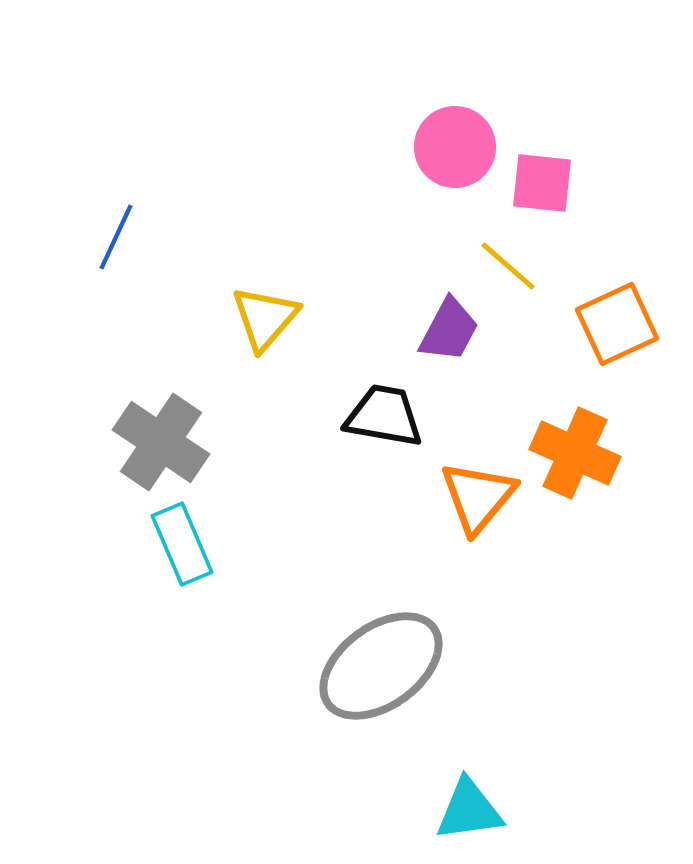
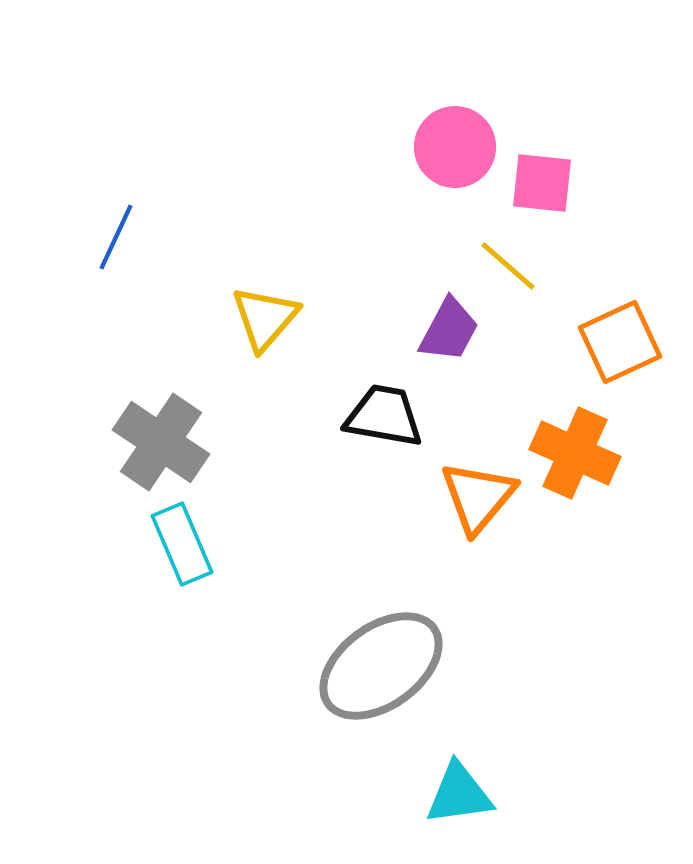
orange square: moved 3 px right, 18 px down
cyan triangle: moved 10 px left, 16 px up
